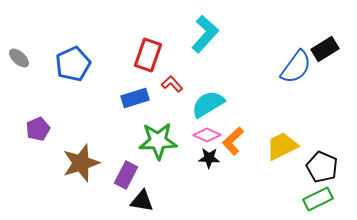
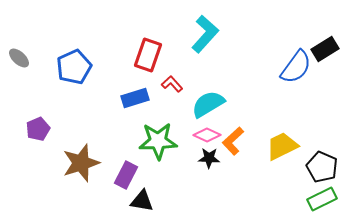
blue pentagon: moved 1 px right, 3 px down
green rectangle: moved 4 px right
